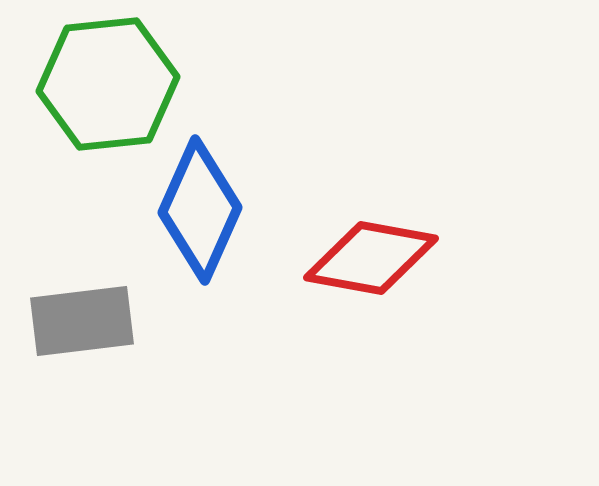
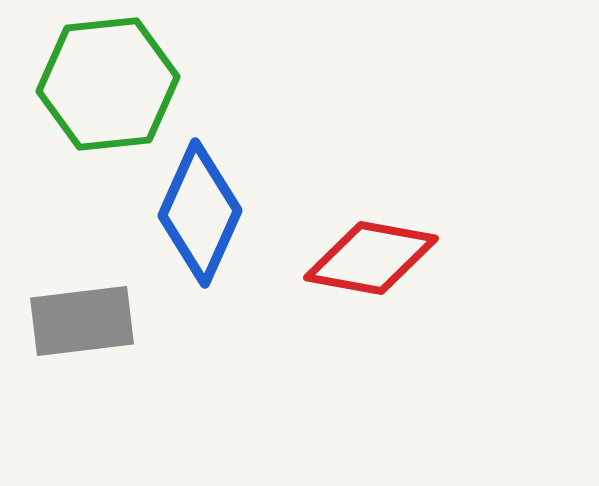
blue diamond: moved 3 px down
